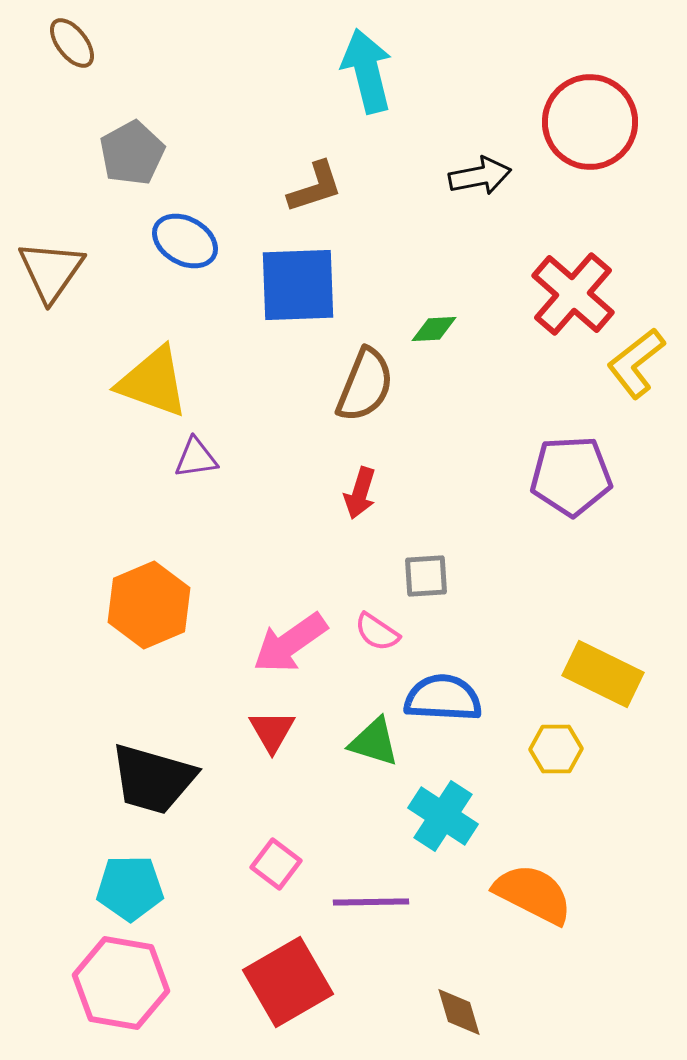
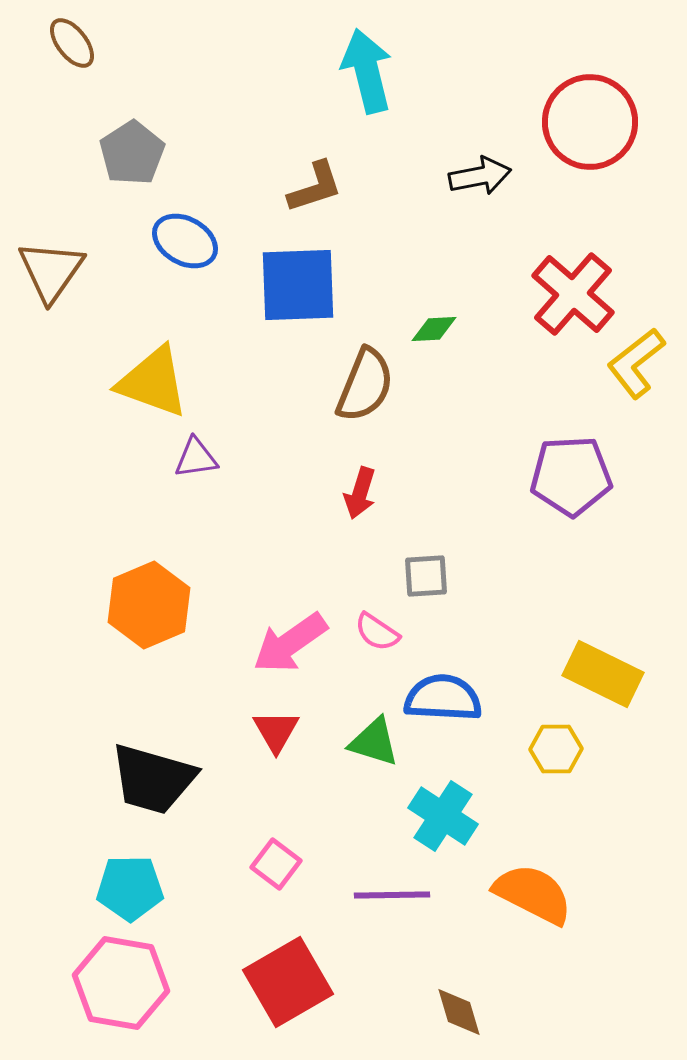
gray pentagon: rotated 4 degrees counterclockwise
red triangle: moved 4 px right
purple line: moved 21 px right, 7 px up
